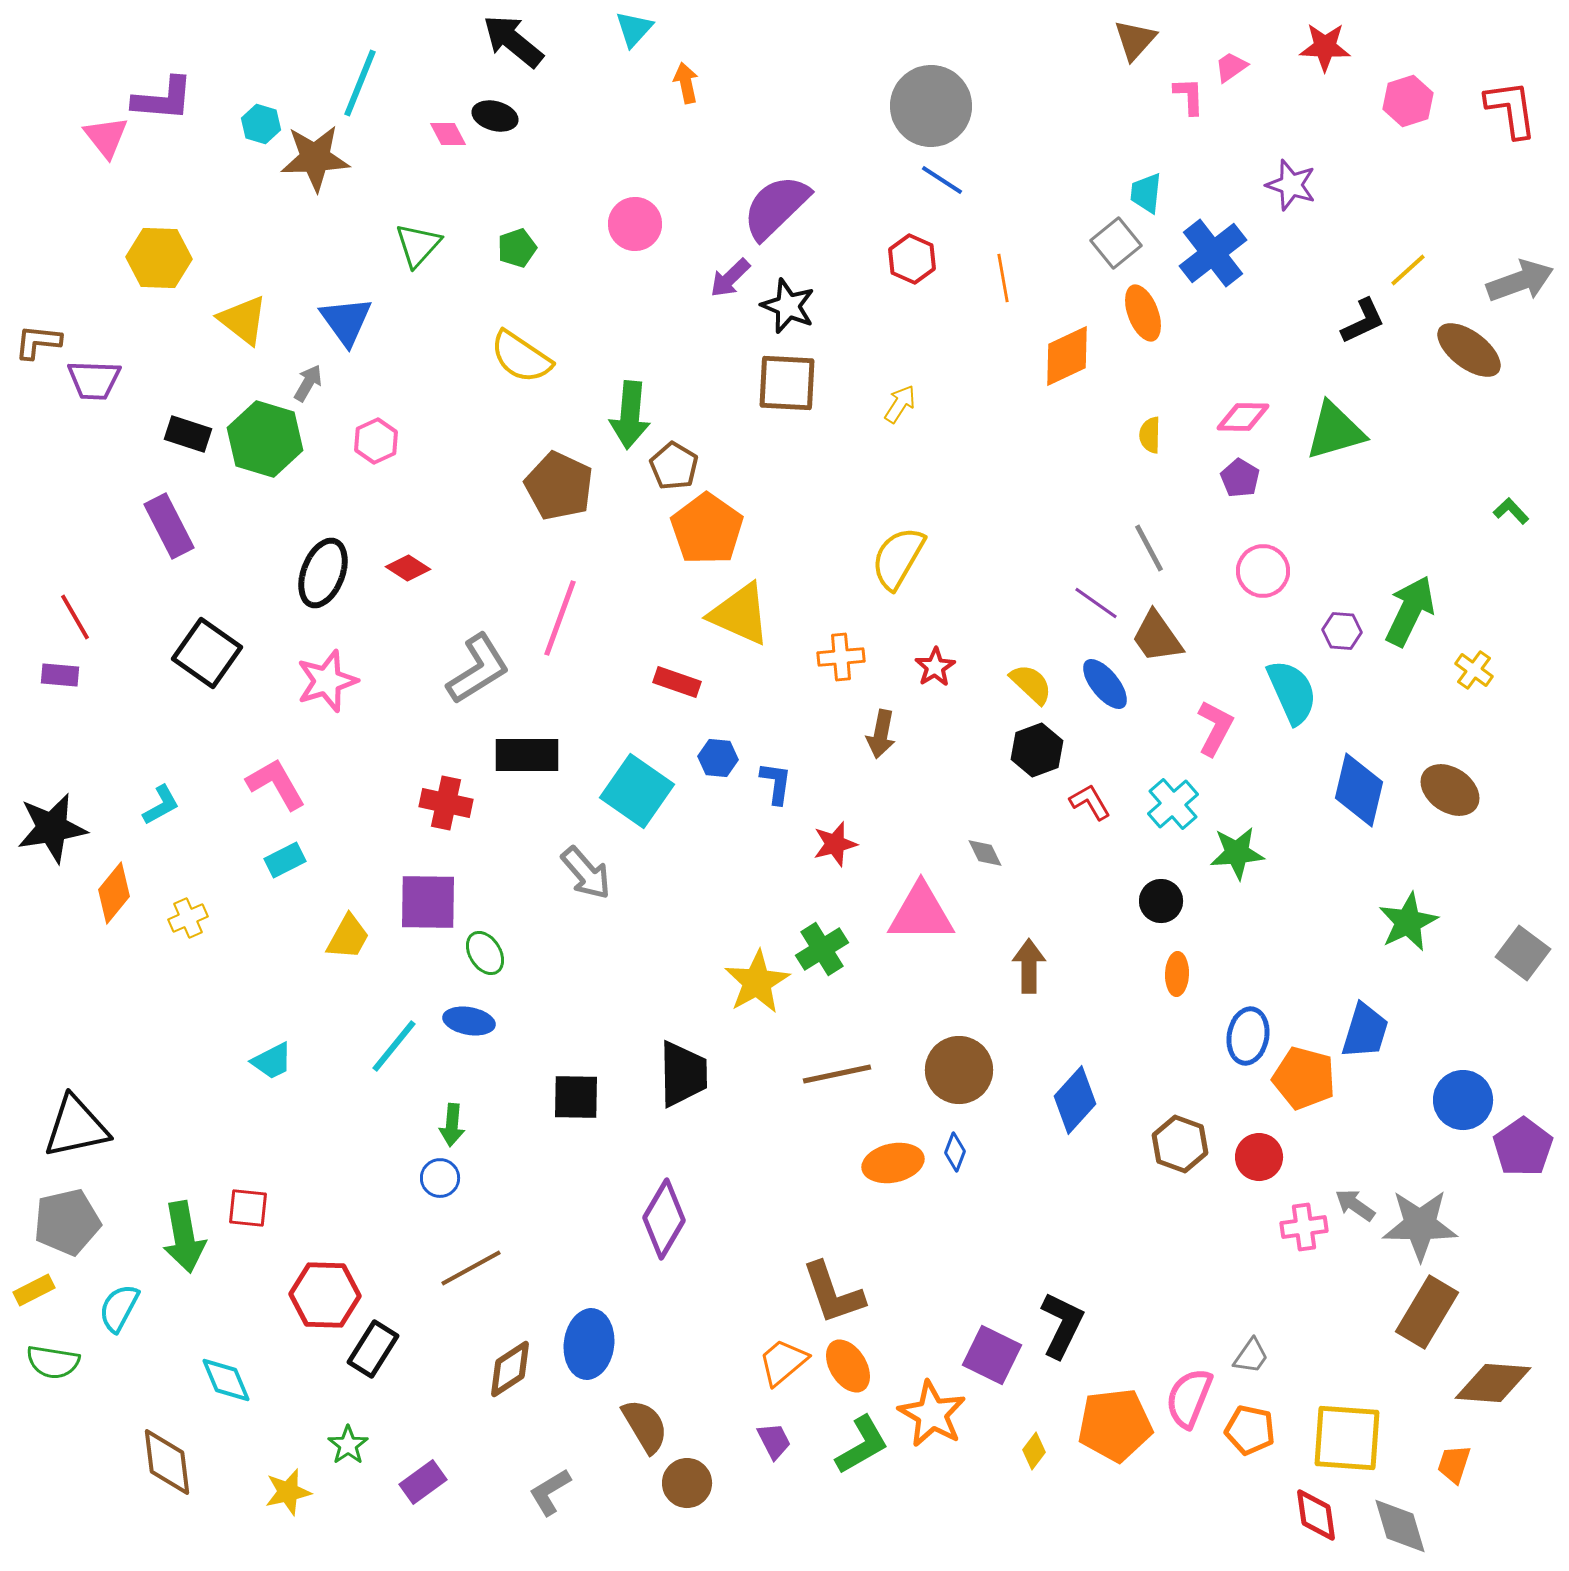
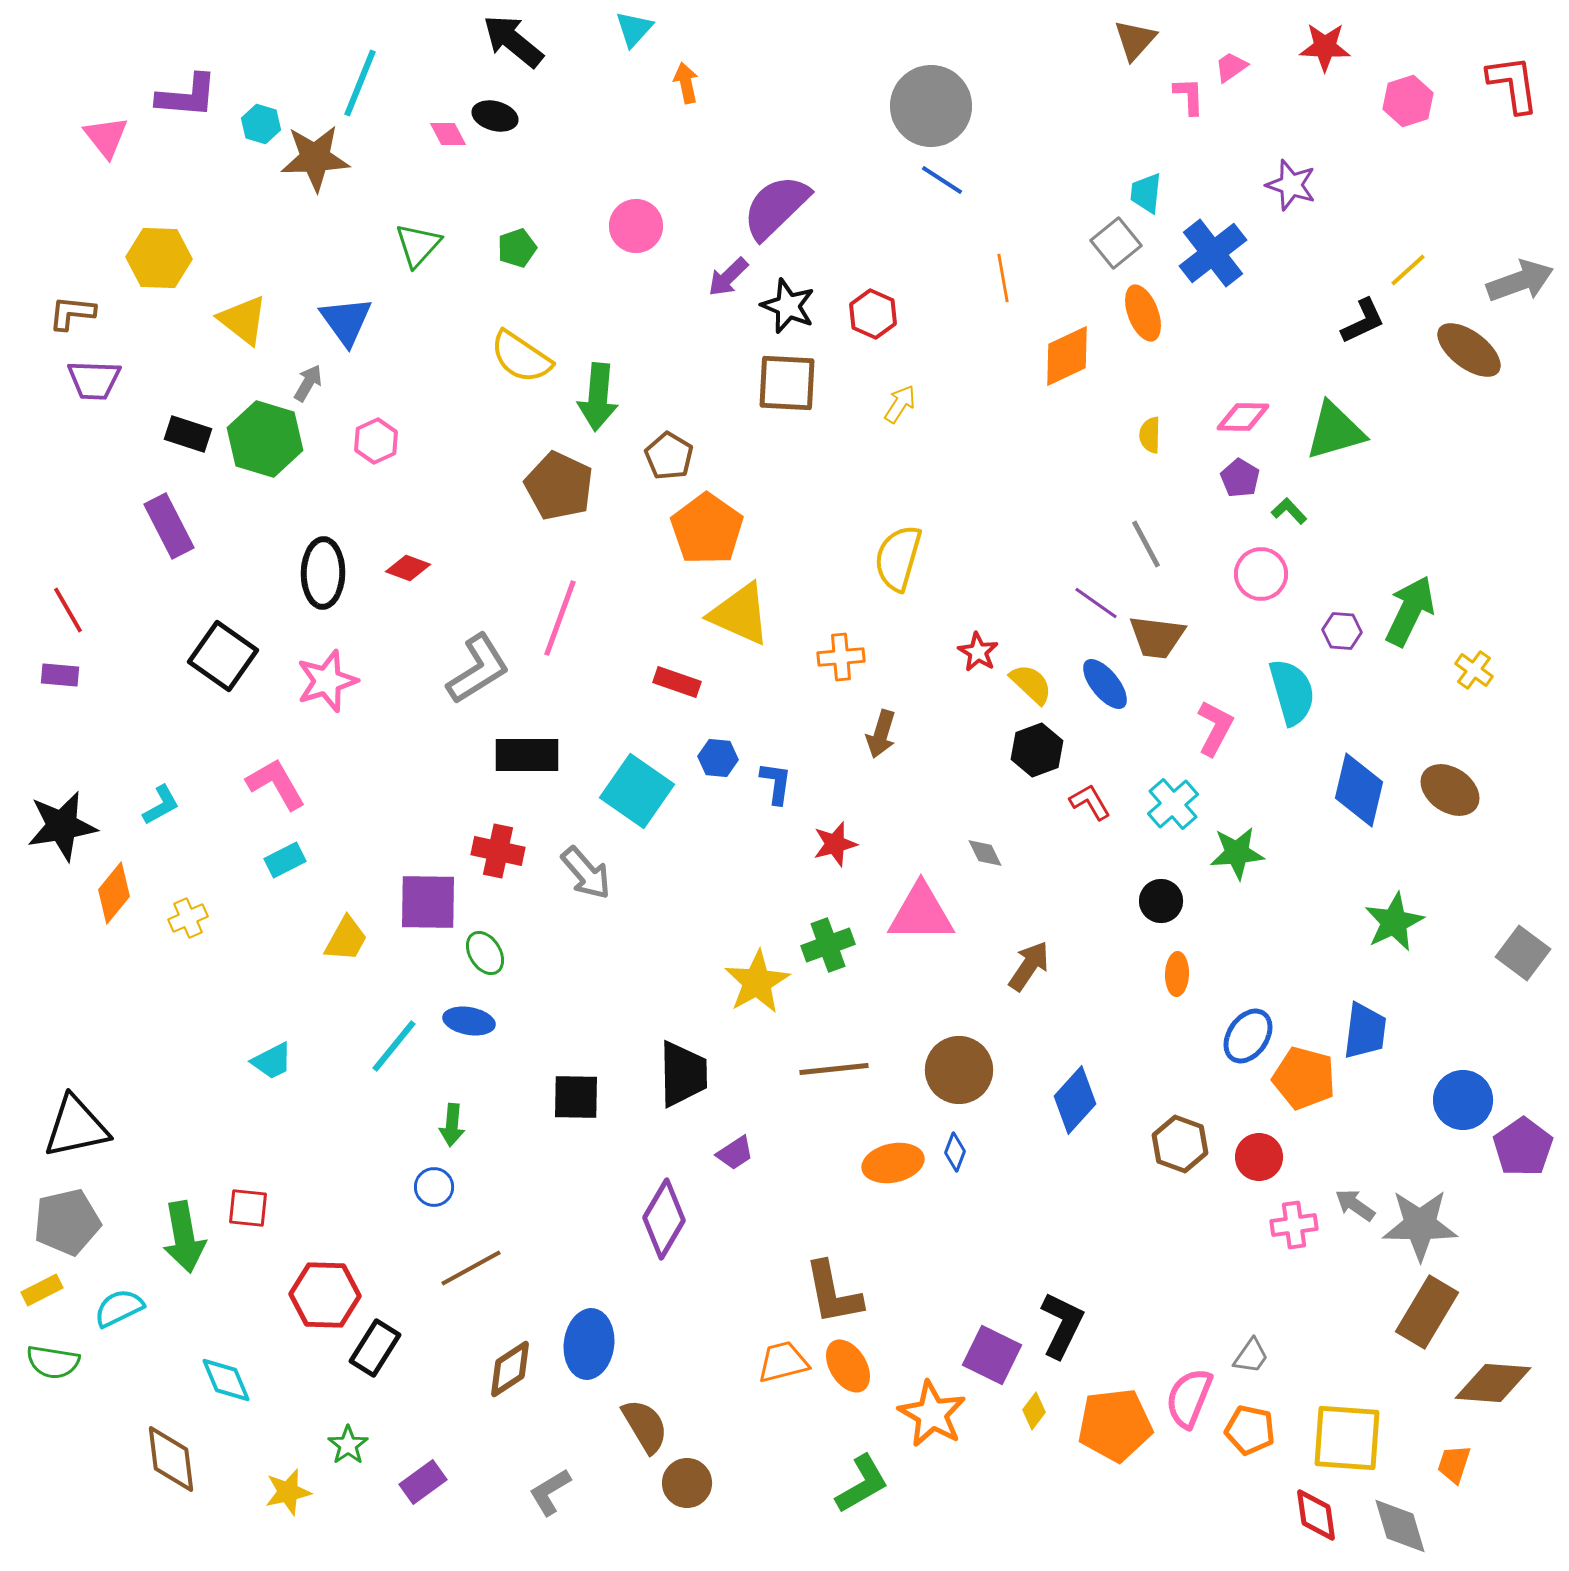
purple L-shape at (163, 99): moved 24 px right, 3 px up
red L-shape at (1511, 109): moved 2 px right, 25 px up
pink circle at (635, 224): moved 1 px right, 2 px down
red hexagon at (912, 259): moved 39 px left, 55 px down
purple arrow at (730, 278): moved 2 px left, 1 px up
brown L-shape at (38, 342): moved 34 px right, 29 px up
green arrow at (630, 415): moved 32 px left, 18 px up
brown pentagon at (674, 466): moved 5 px left, 10 px up
green L-shape at (1511, 511): moved 222 px left
gray line at (1149, 548): moved 3 px left, 4 px up
yellow semicircle at (898, 558): rotated 14 degrees counterclockwise
red diamond at (408, 568): rotated 12 degrees counterclockwise
pink circle at (1263, 571): moved 2 px left, 3 px down
black ellipse at (323, 573): rotated 20 degrees counterclockwise
red line at (75, 617): moved 7 px left, 7 px up
brown trapezoid at (1157, 637): rotated 48 degrees counterclockwise
black square at (207, 653): moved 16 px right, 3 px down
red star at (935, 667): moved 43 px right, 15 px up; rotated 9 degrees counterclockwise
cyan semicircle at (1292, 692): rotated 8 degrees clockwise
brown arrow at (881, 734): rotated 6 degrees clockwise
red cross at (446, 803): moved 52 px right, 48 px down
black star at (52, 828): moved 10 px right, 2 px up
green star at (1408, 922): moved 14 px left
yellow trapezoid at (348, 937): moved 2 px left, 2 px down
green cross at (822, 949): moved 6 px right, 4 px up; rotated 12 degrees clockwise
brown arrow at (1029, 966): rotated 34 degrees clockwise
blue trapezoid at (1365, 1031): rotated 10 degrees counterclockwise
blue ellipse at (1248, 1036): rotated 24 degrees clockwise
brown line at (837, 1074): moved 3 px left, 5 px up; rotated 6 degrees clockwise
blue circle at (440, 1178): moved 6 px left, 9 px down
pink cross at (1304, 1227): moved 10 px left, 2 px up
yellow rectangle at (34, 1290): moved 8 px right
brown L-shape at (833, 1293): rotated 8 degrees clockwise
cyan semicircle at (119, 1308): rotated 36 degrees clockwise
black rectangle at (373, 1349): moved 2 px right, 1 px up
orange trapezoid at (783, 1362): rotated 26 degrees clockwise
purple trapezoid at (774, 1441): moved 39 px left, 288 px up; rotated 84 degrees clockwise
green L-shape at (862, 1445): moved 39 px down
yellow diamond at (1034, 1451): moved 40 px up
brown diamond at (167, 1462): moved 4 px right, 3 px up
